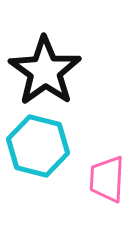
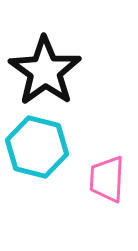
cyan hexagon: moved 1 px left, 1 px down
